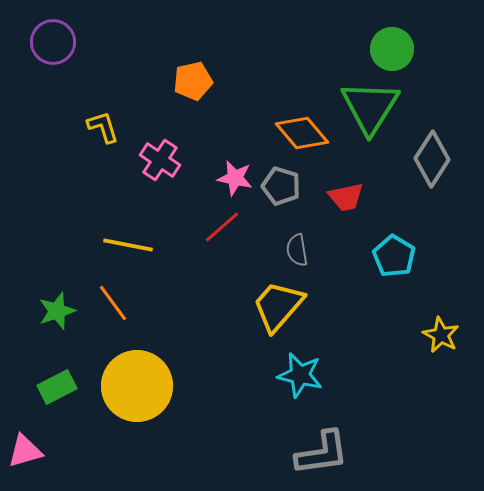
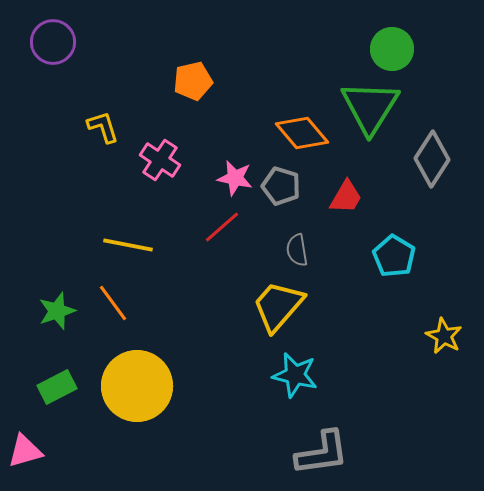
red trapezoid: rotated 48 degrees counterclockwise
yellow star: moved 3 px right, 1 px down
cyan star: moved 5 px left
